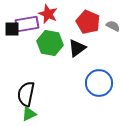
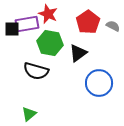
red pentagon: rotated 15 degrees clockwise
black triangle: moved 1 px right, 5 px down
black semicircle: moved 10 px right, 23 px up; rotated 85 degrees counterclockwise
green triangle: rotated 14 degrees counterclockwise
